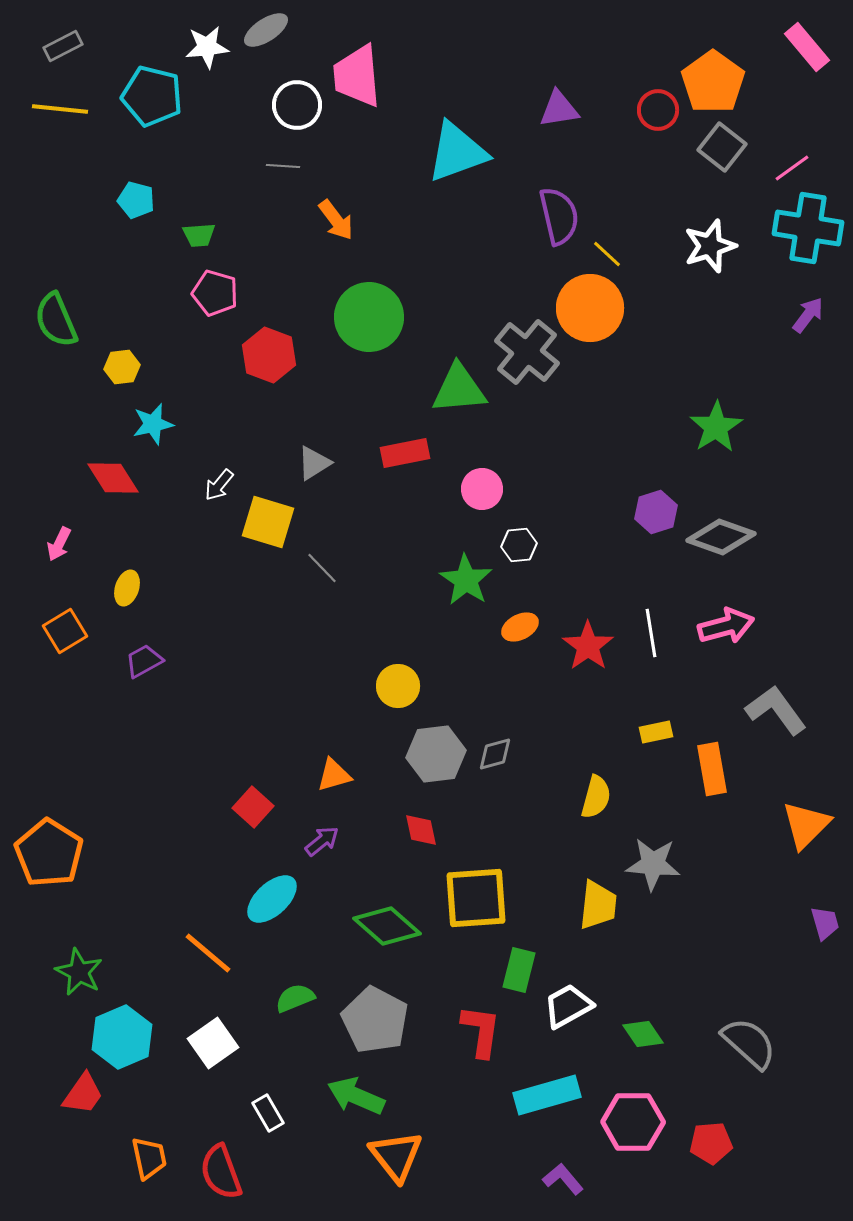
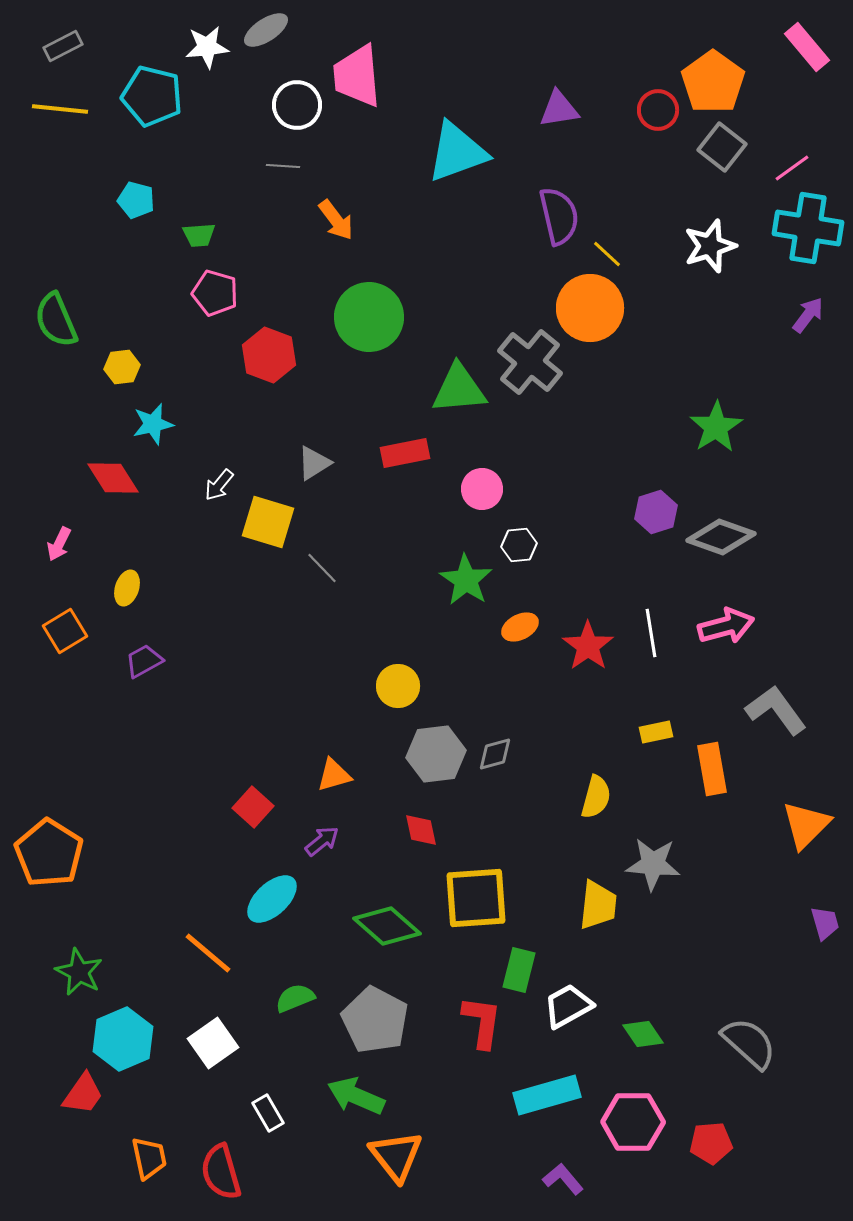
gray cross at (527, 352): moved 3 px right, 10 px down
red L-shape at (481, 1031): moved 1 px right, 9 px up
cyan hexagon at (122, 1037): moved 1 px right, 2 px down
red semicircle at (221, 1172): rotated 4 degrees clockwise
